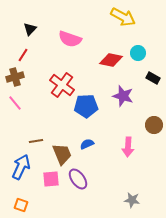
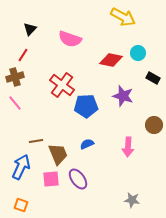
brown trapezoid: moved 4 px left
